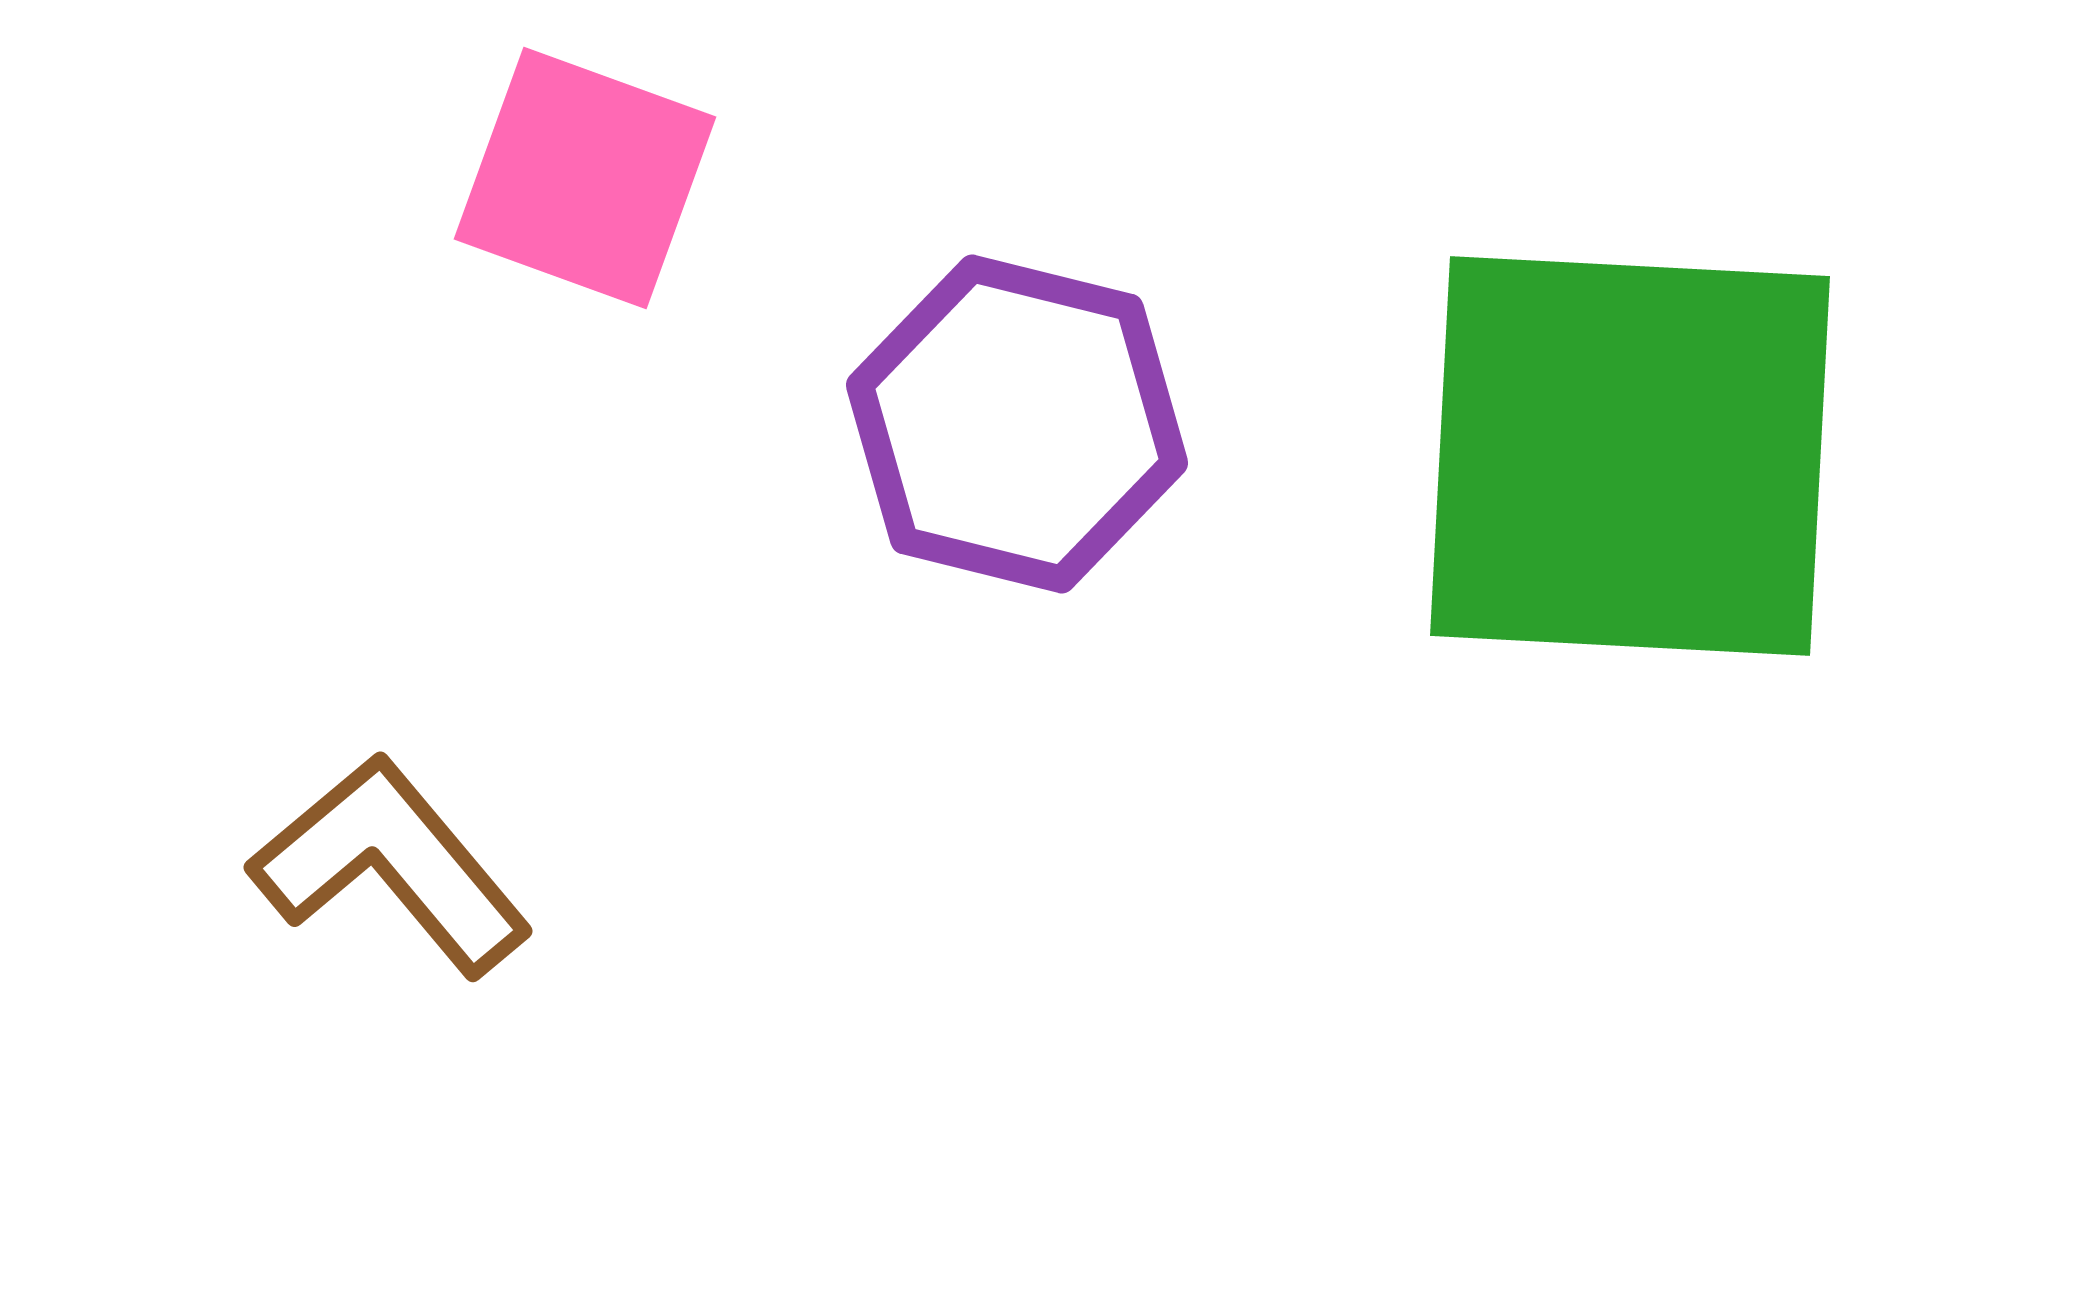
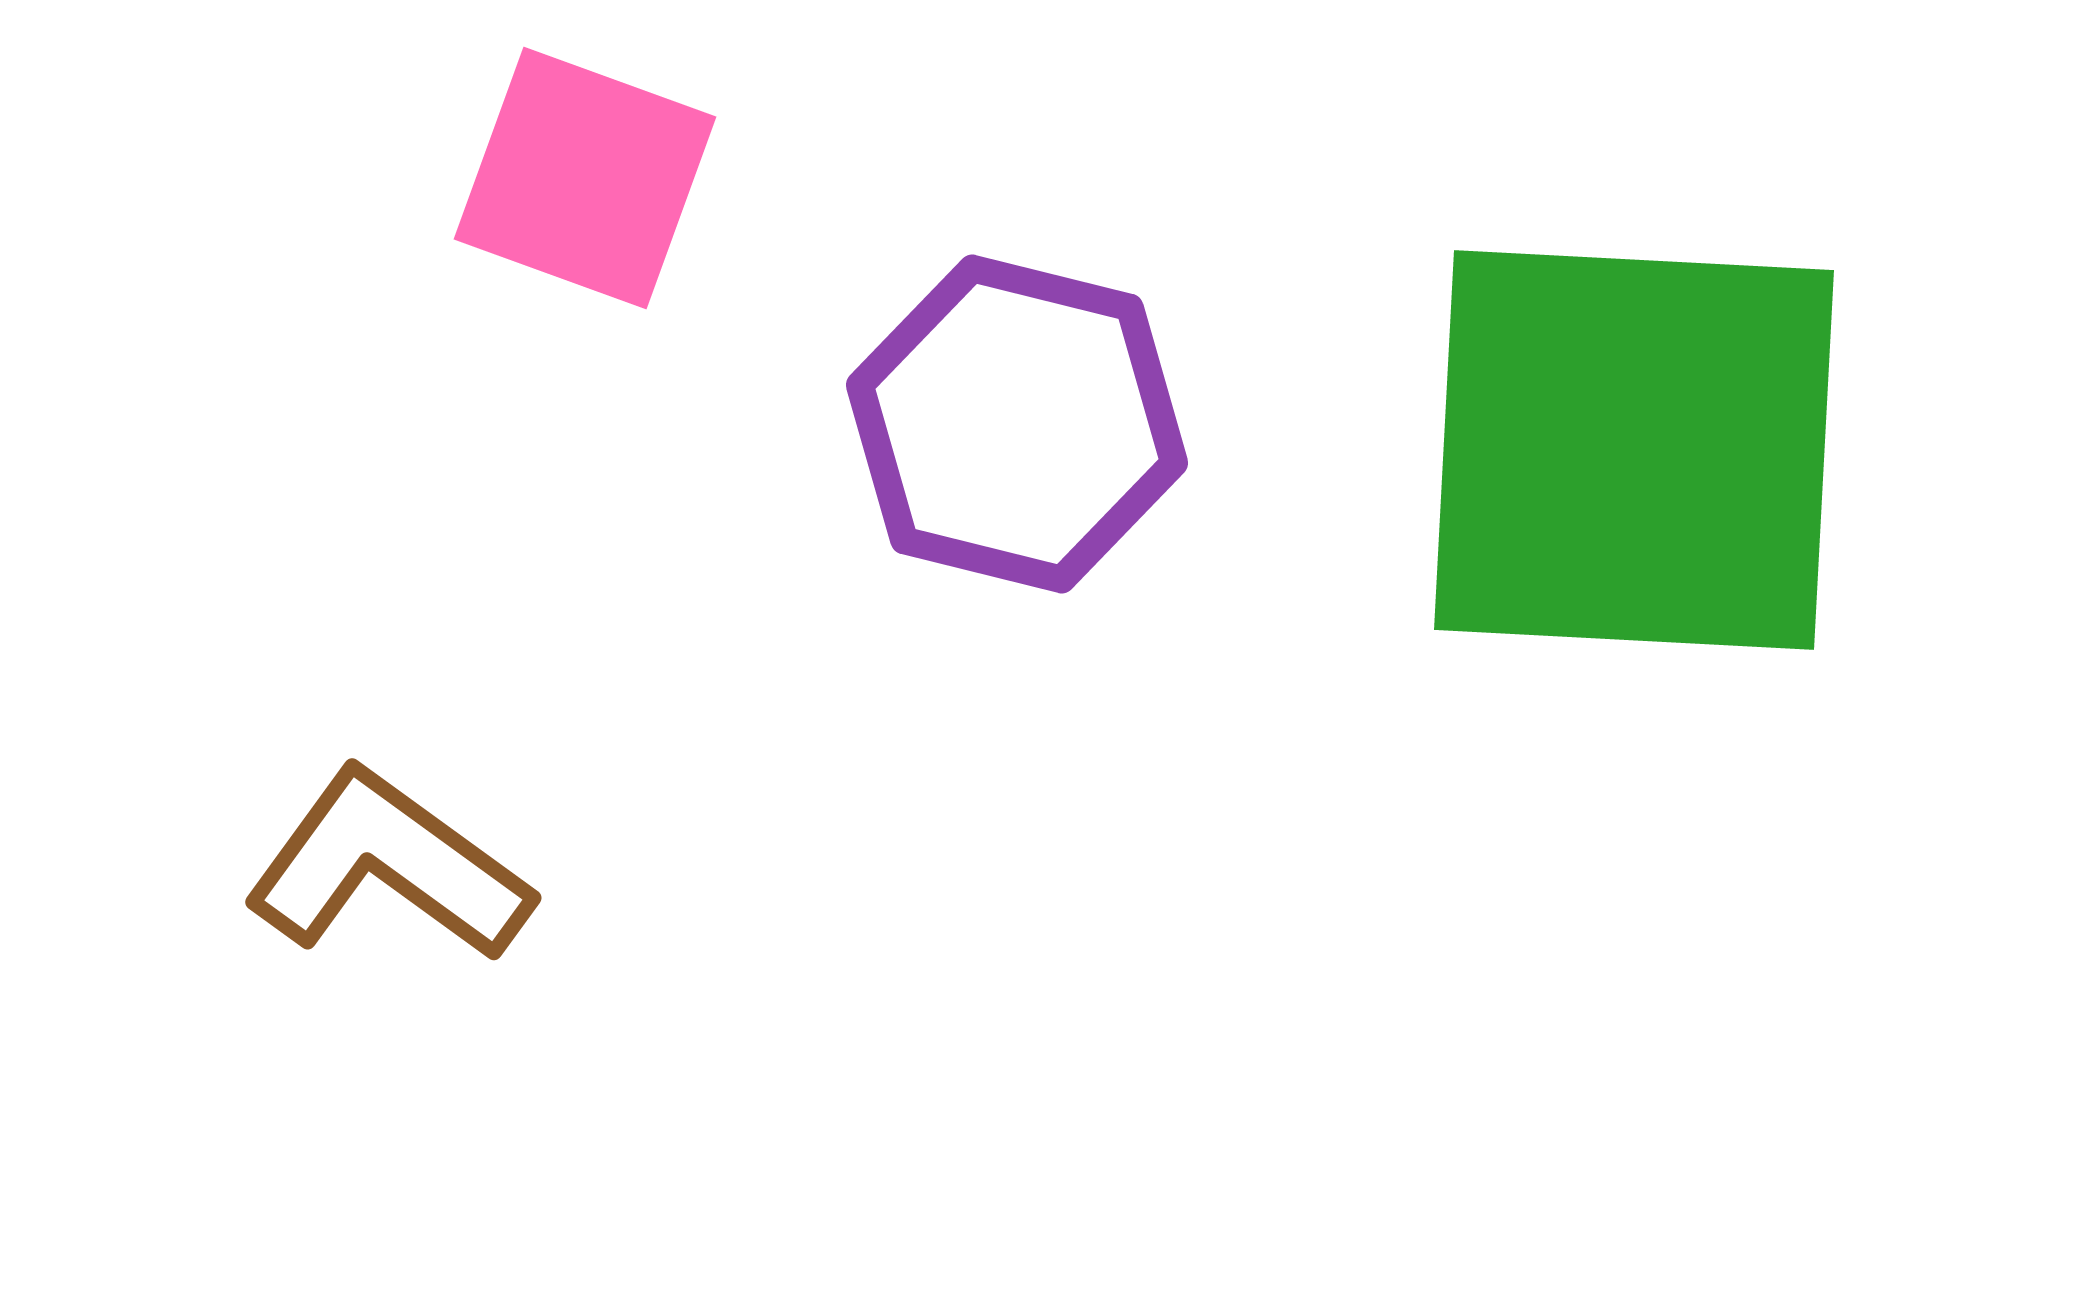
green square: moved 4 px right, 6 px up
brown L-shape: moved 3 px left, 1 px down; rotated 14 degrees counterclockwise
